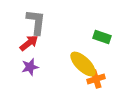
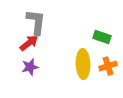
yellow ellipse: rotated 44 degrees clockwise
orange cross: moved 12 px right, 13 px up
